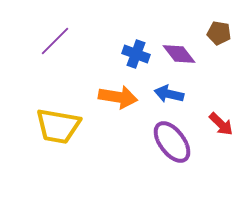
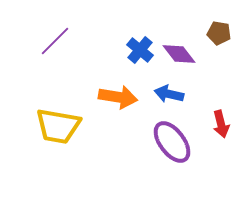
blue cross: moved 4 px right, 4 px up; rotated 20 degrees clockwise
red arrow: rotated 32 degrees clockwise
